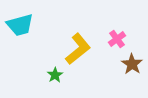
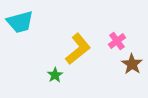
cyan trapezoid: moved 3 px up
pink cross: moved 2 px down
